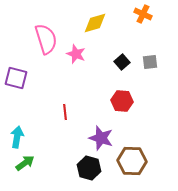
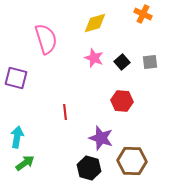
pink star: moved 18 px right, 4 px down
